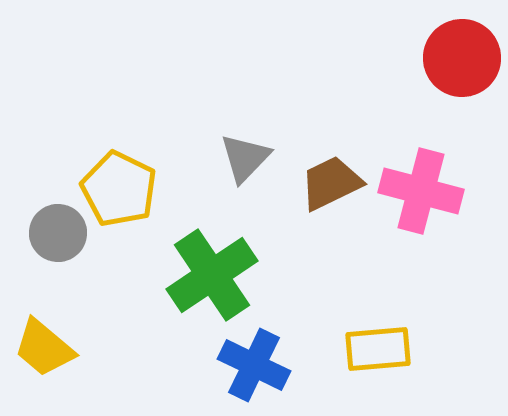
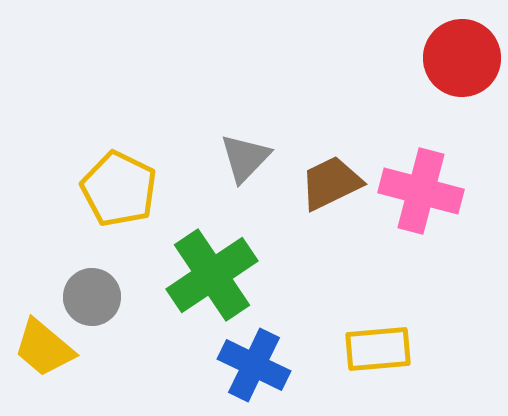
gray circle: moved 34 px right, 64 px down
